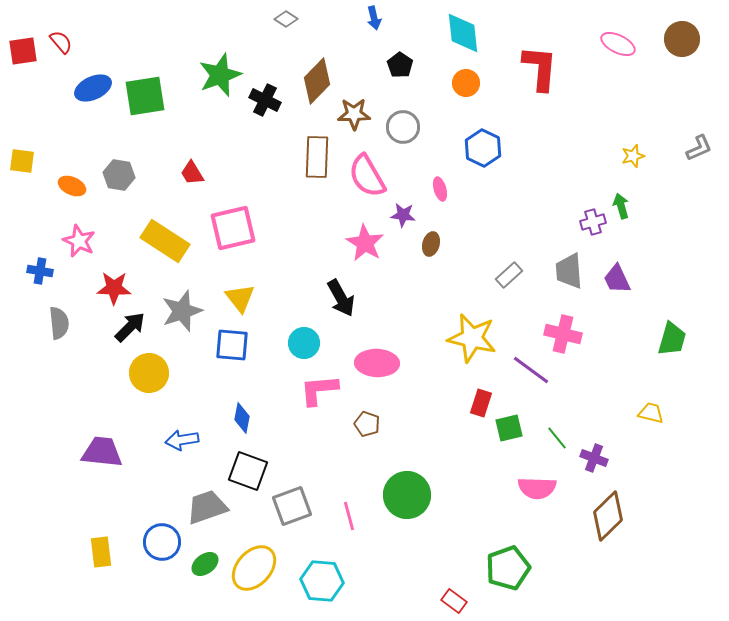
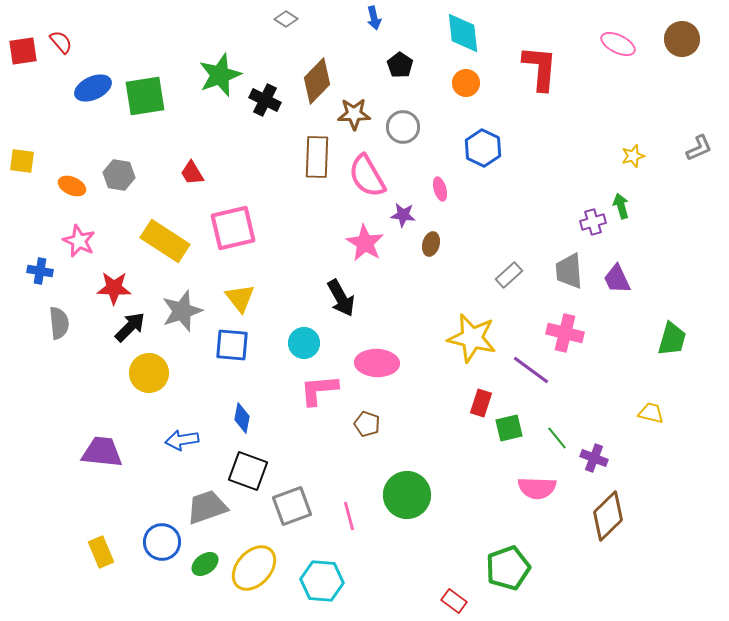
pink cross at (563, 334): moved 2 px right, 1 px up
yellow rectangle at (101, 552): rotated 16 degrees counterclockwise
